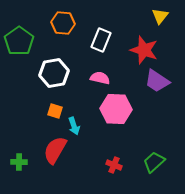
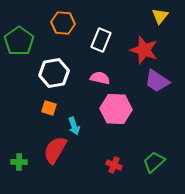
orange square: moved 6 px left, 3 px up
